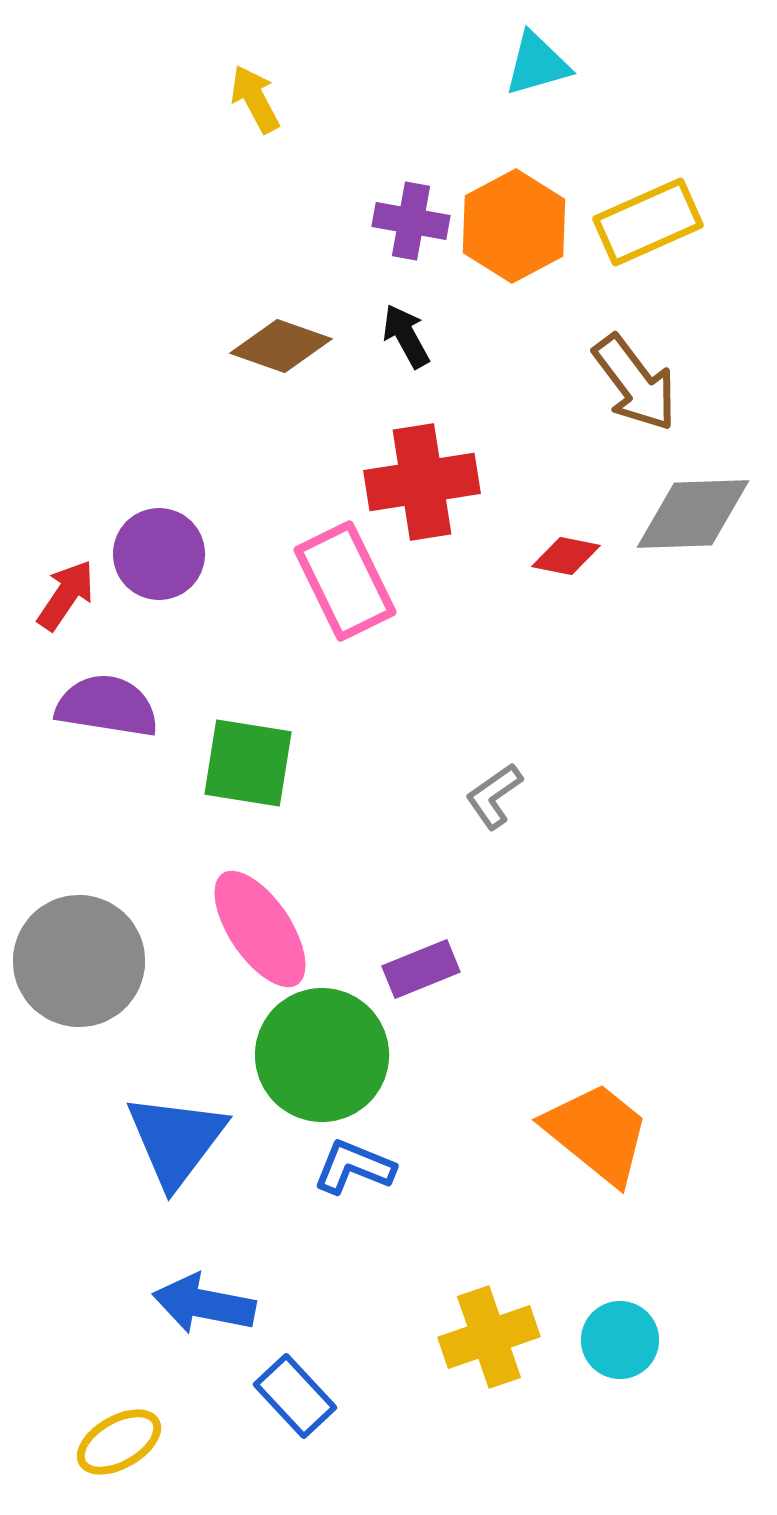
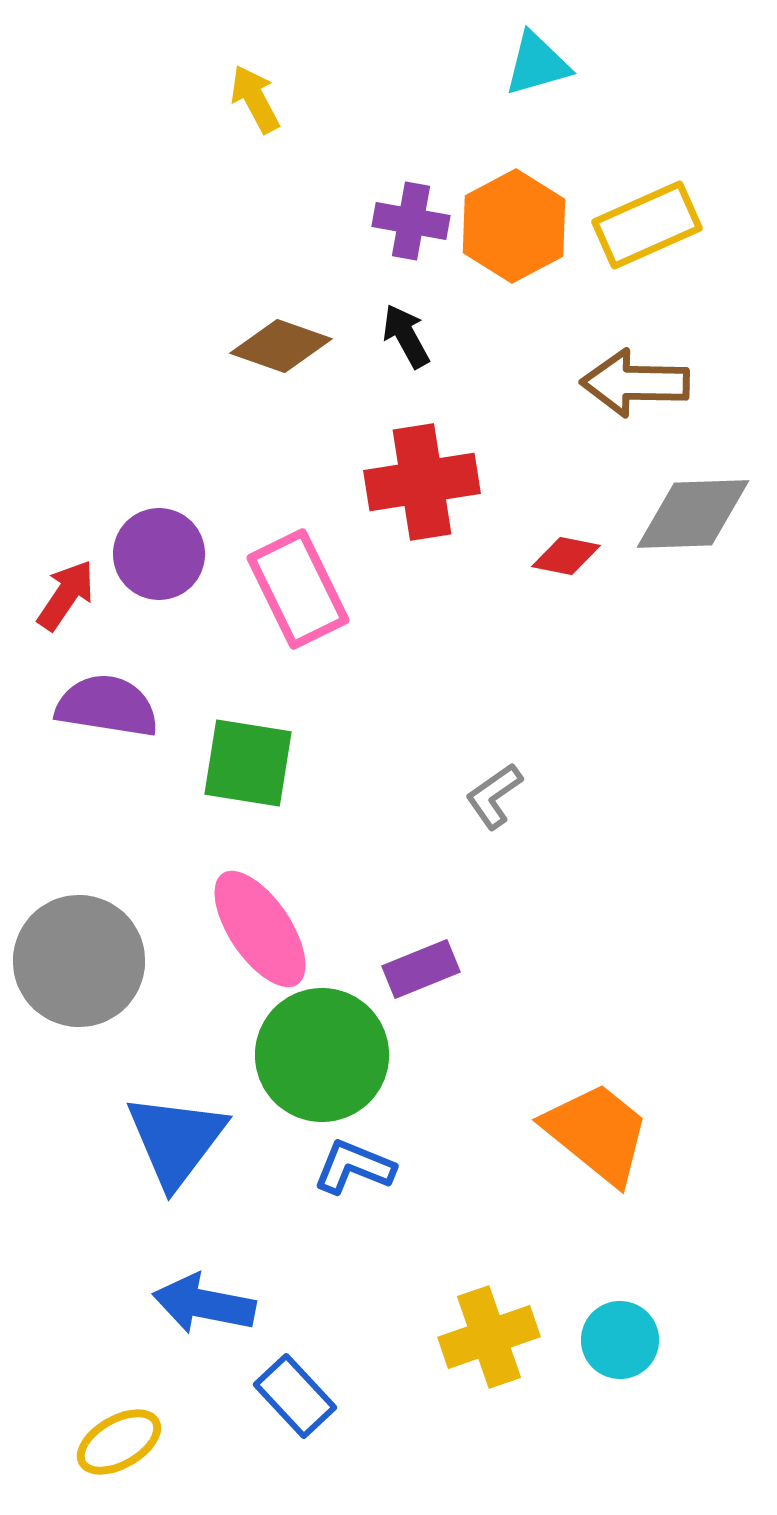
yellow rectangle: moved 1 px left, 3 px down
brown arrow: rotated 128 degrees clockwise
pink rectangle: moved 47 px left, 8 px down
